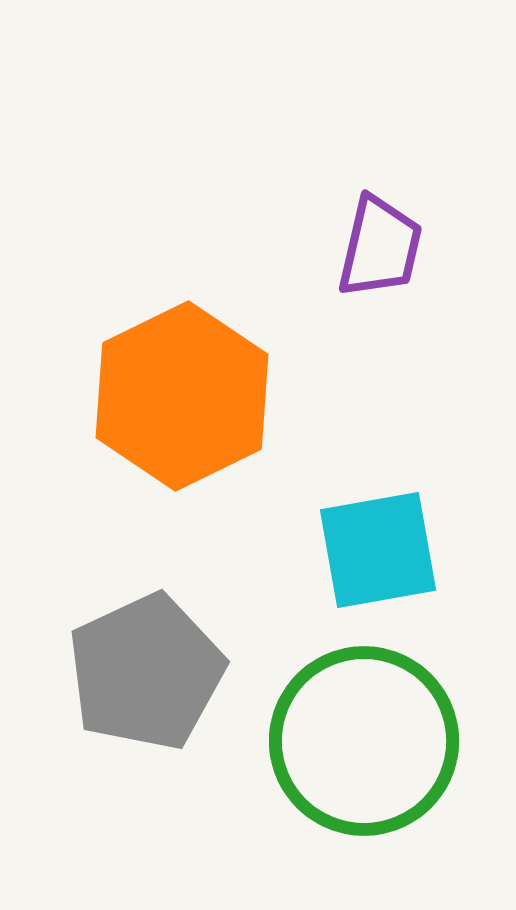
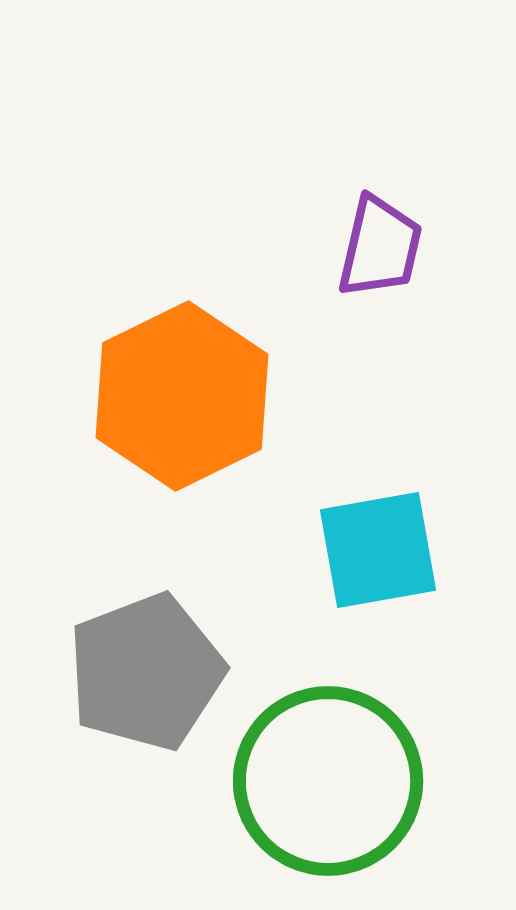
gray pentagon: rotated 4 degrees clockwise
green circle: moved 36 px left, 40 px down
